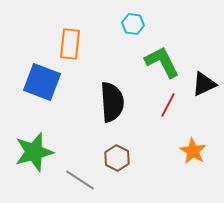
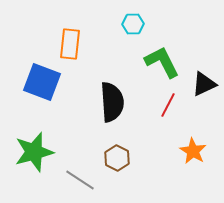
cyan hexagon: rotated 10 degrees counterclockwise
